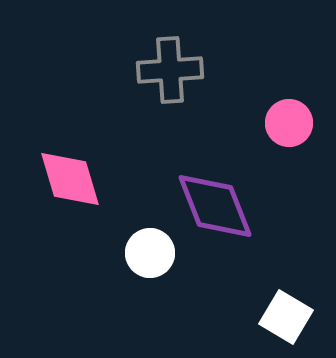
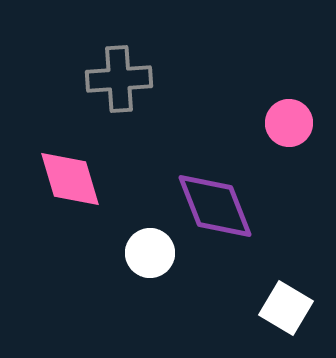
gray cross: moved 51 px left, 9 px down
white square: moved 9 px up
